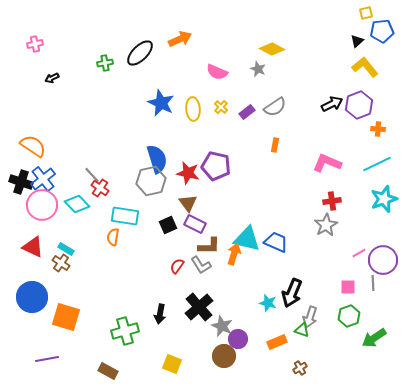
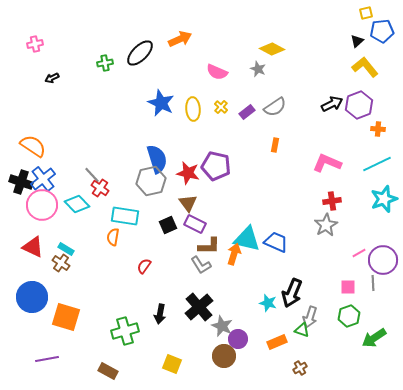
red semicircle at (177, 266): moved 33 px left
